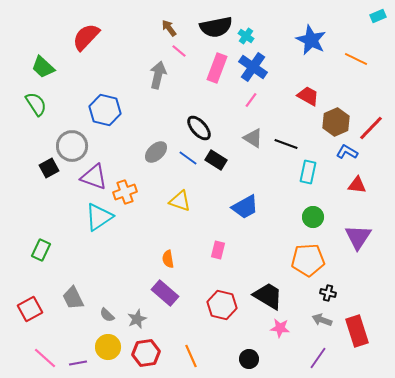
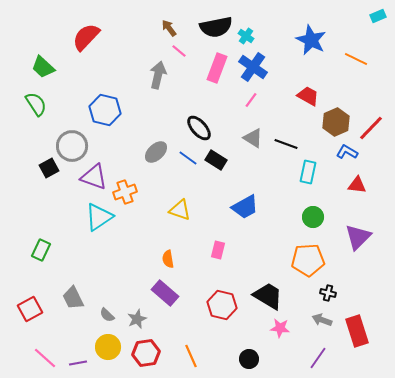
yellow triangle at (180, 201): moved 9 px down
purple triangle at (358, 237): rotated 12 degrees clockwise
